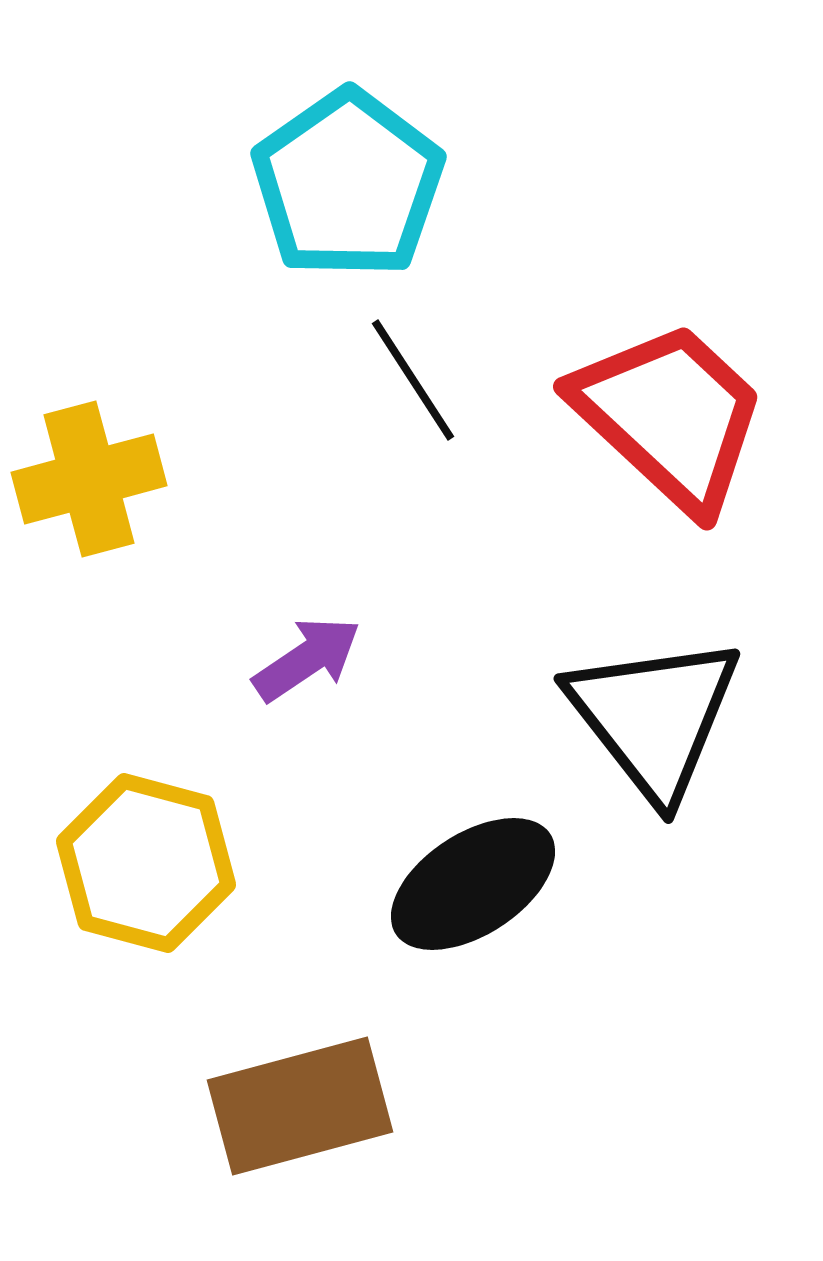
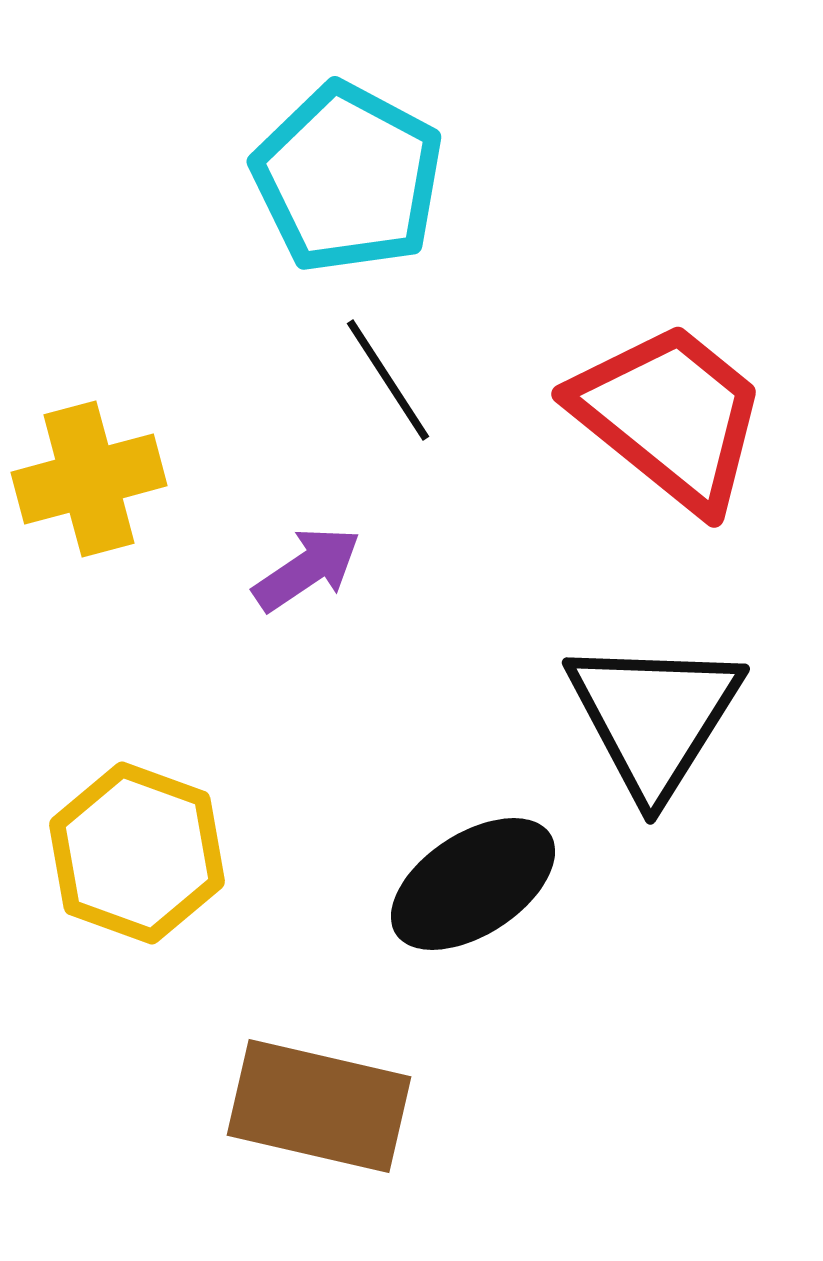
cyan pentagon: moved 6 px up; rotated 9 degrees counterclockwise
black line: moved 25 px left
red trapezoid: rotated 4 degrees counterclockwise
purple arrow: moved 90 px up
black triangle: rotated 10 degrees clockwise
yellow hexagon: moved 9 px left, 10 px up; rotated 5 degrees clockwise
brown rectangle: moved 19 px right; rotated 28 degrees clockwise
